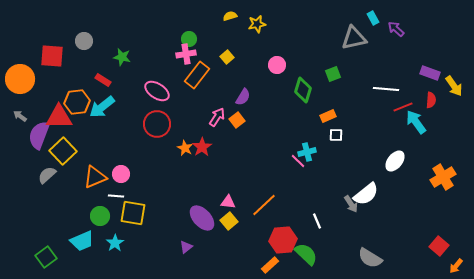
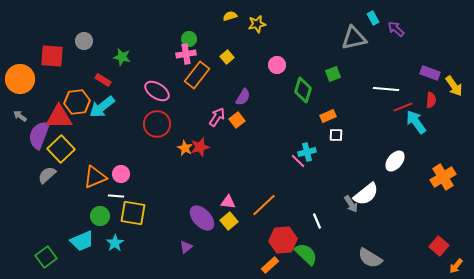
red star at (202, 147): moved 2 px left; rotated 18 degrees clockwise
yellow square at (63, 151): moved 2 px left, 2 px up
